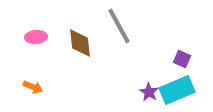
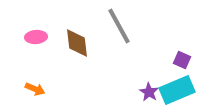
brown diamond: moved 3 px left
purple square: moved 1 px down
orange arrow: moved 2 px right, 2 px down
